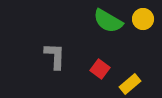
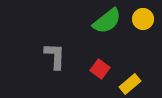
green semicircle: moved 1 px left; rotated 68 degrees counterclockwise
